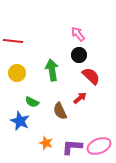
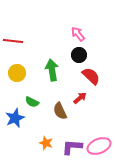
blue star: moved 5 px left, 3 px up; rotated 24 degrees clockwise
